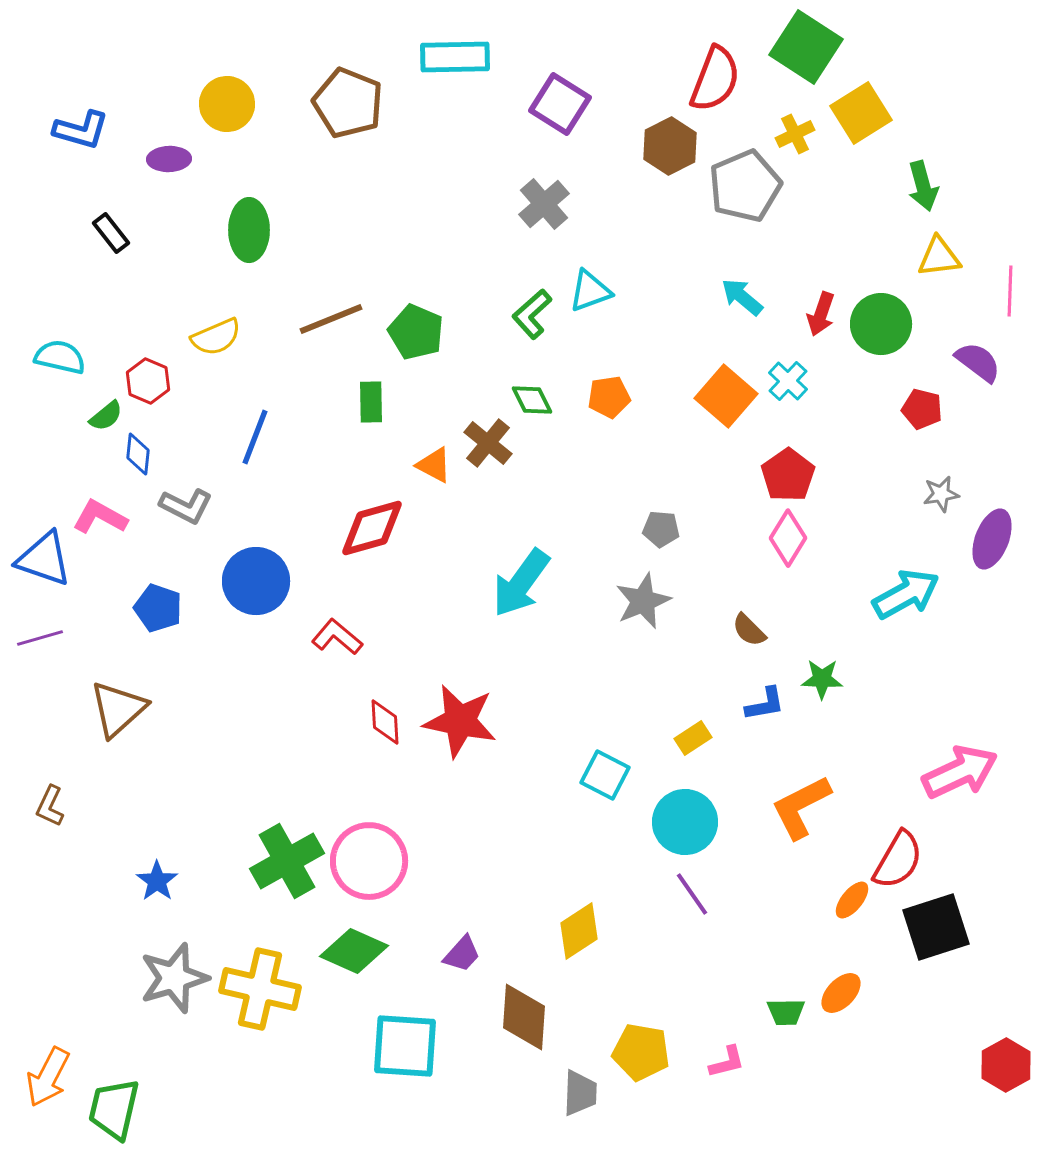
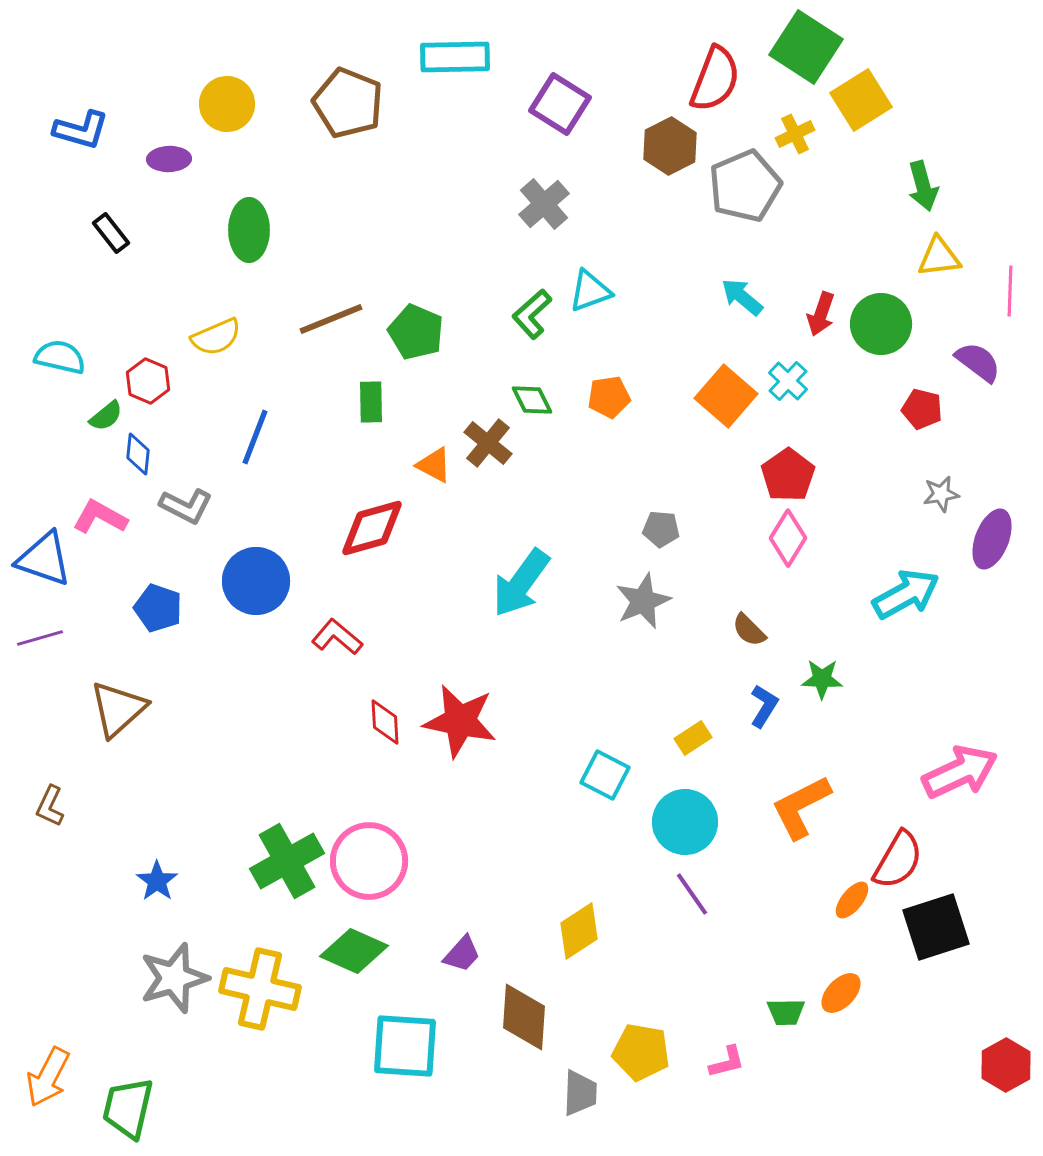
yellow square at (861, 113): moved 13 px up
blue L-shape at (765, 704): moved 1 px left, 2 px down; rotated 48 degrees counterclockwise
green trapezoid at (114, 1109): moved 14 px right, 1 px up
